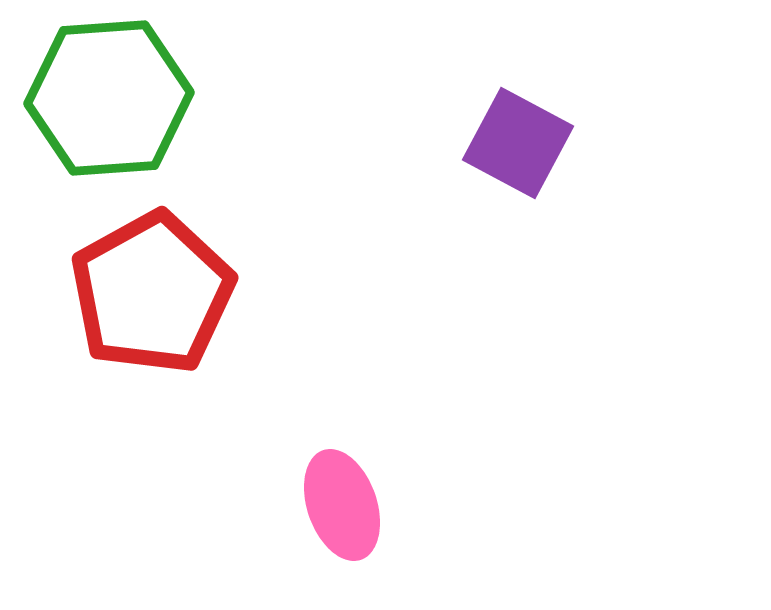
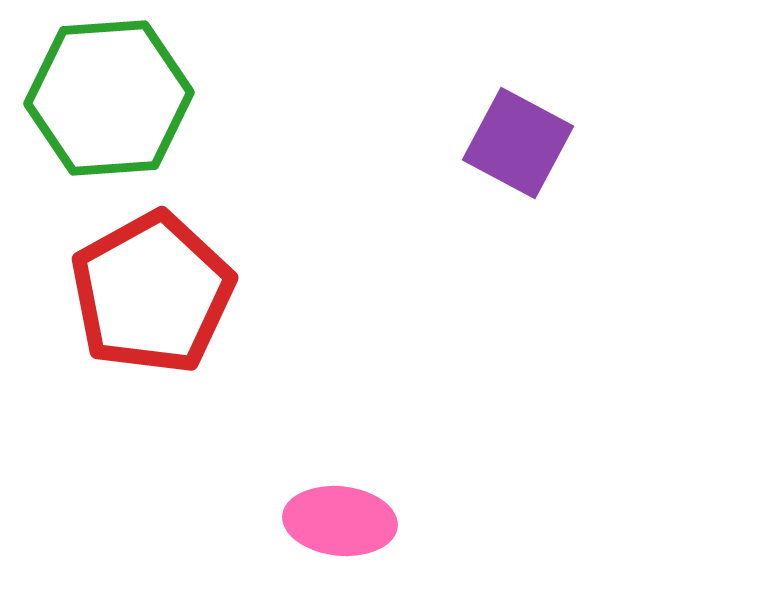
pink ellipse: moved 2 px left, 16 px down; rotated 65 degrees counterclockwise
